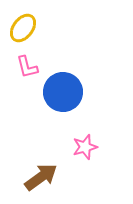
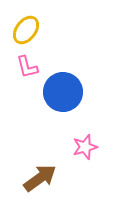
yellow ellipse: moved 3 px right, 2 px down
brown arrow: moved 1 px left, 1 px down
